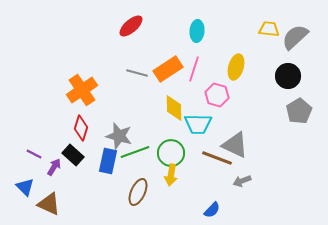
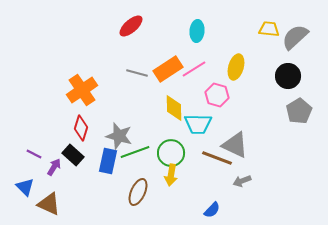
pink line: rotated 40 degrees clockwise
